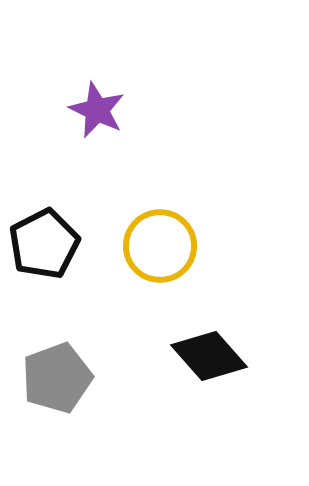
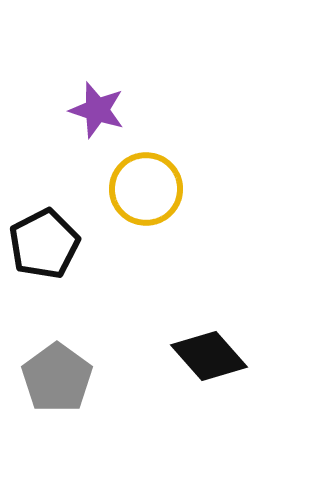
purple star: rotated 8 degrees counterclockwise
yellow circle: moved 14 px left, 57 px up
gray pentagon: rotated 16 degrees counterclockwise
